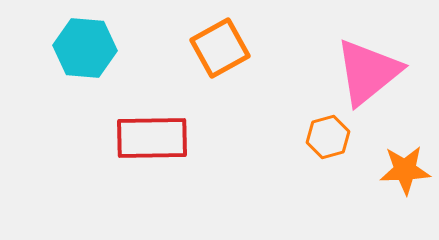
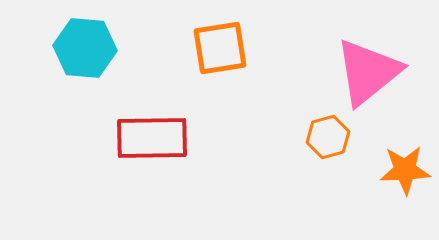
orange square: rotated 20 degrees clockwise
